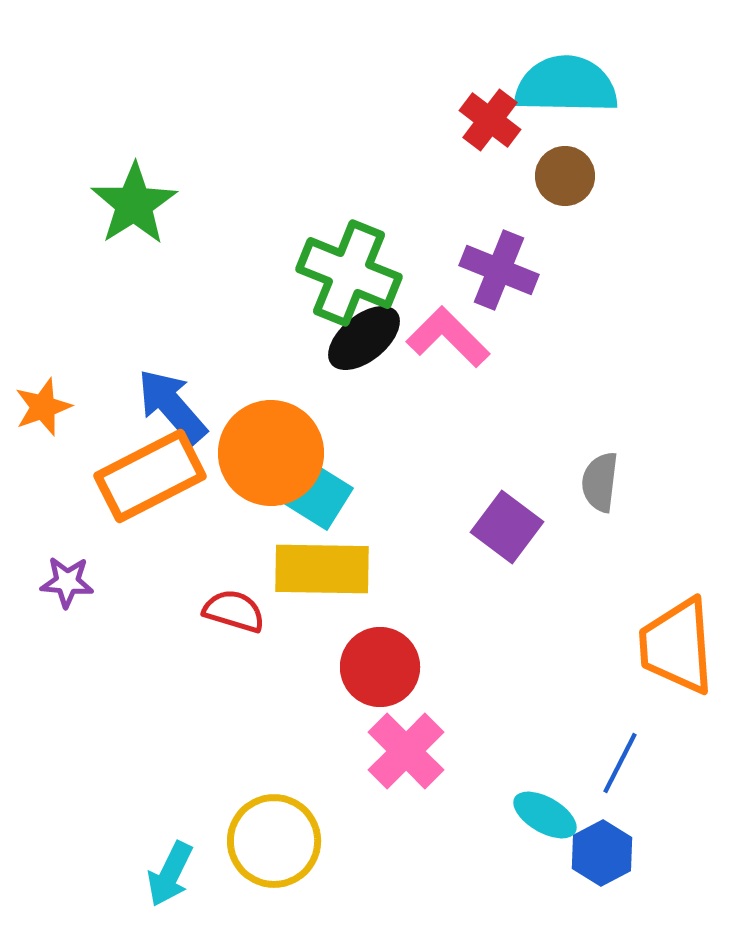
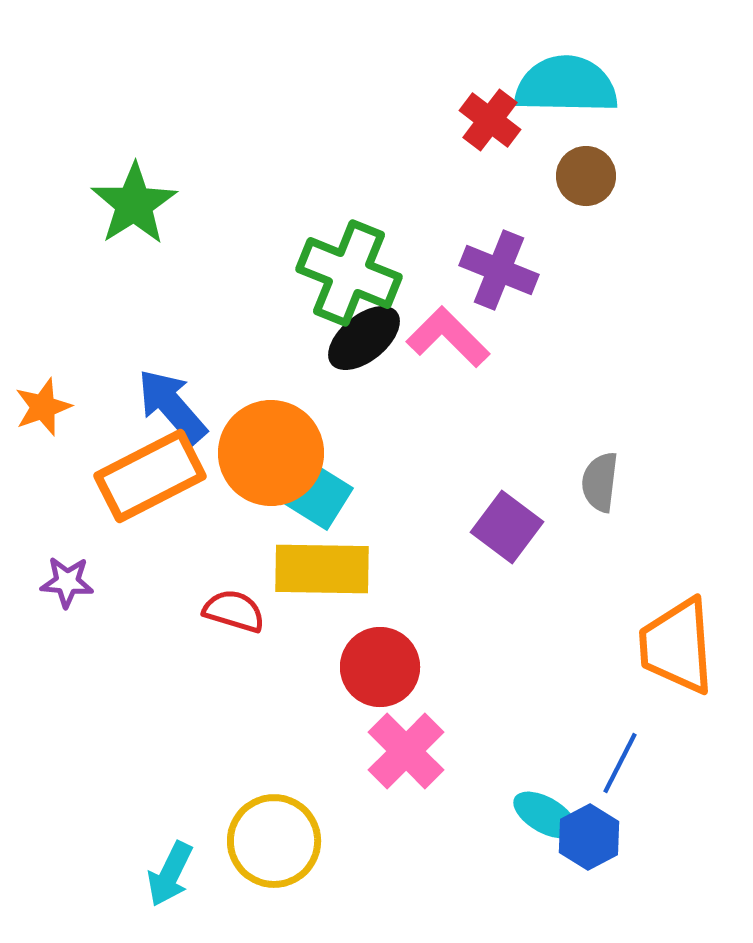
brown circle: moved 21 px right
blue hexagon: moved 13 px left, 16 px up
